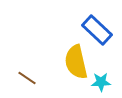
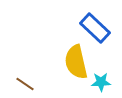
blue rectangle: moved 2 px left, 2 px up
brown line: moved 2 px left, 6 px down
